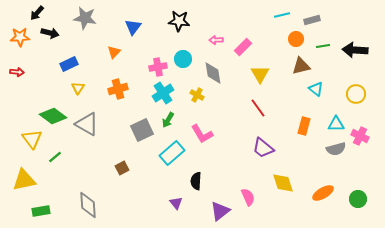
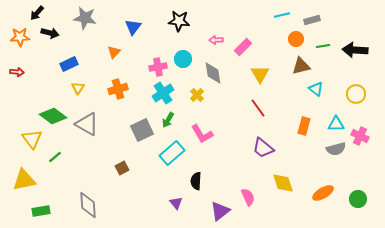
yellow cross at (197, 95): rotated 16 degrees clockwise
